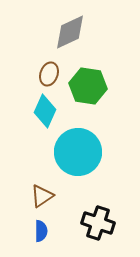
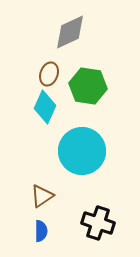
cyan diamond: moved 4 px up
cyan circle: moved 4 px right, 1 px up
